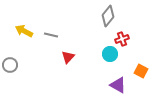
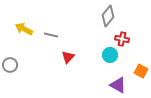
yellow arrow: moved 2 px up
red cross: rotated 32 degrees clockwise
cyan circle: moved 1 px down
